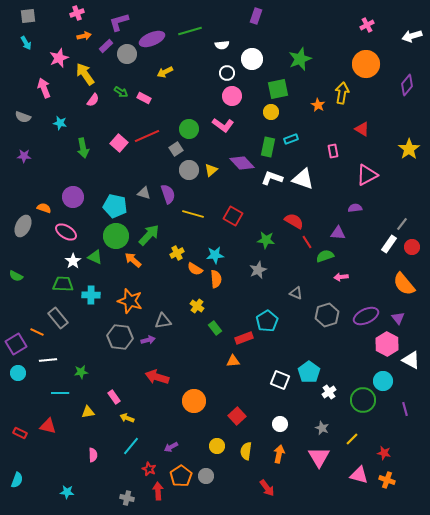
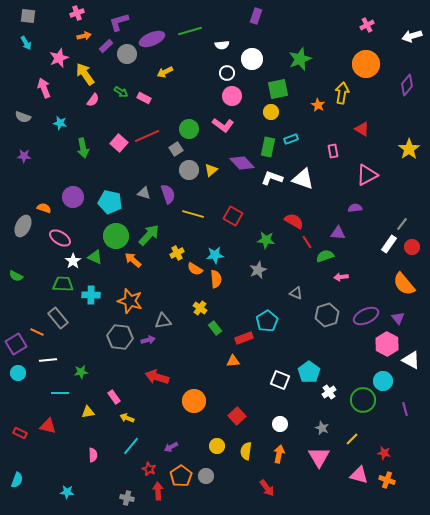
gray square at (28, 16): rotated 14 degrees clockwise
cyan pentagon at (115, 206): moved 5 px left, 4 px up
pink ellipse at (66, 232): moved 6 px left, 6 px down
yellow cross at (197, 306): moved 3 px right, 2 px down
